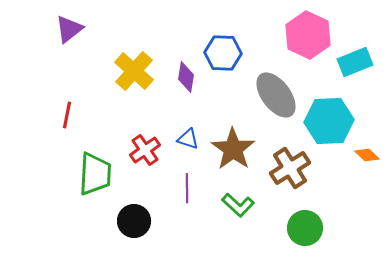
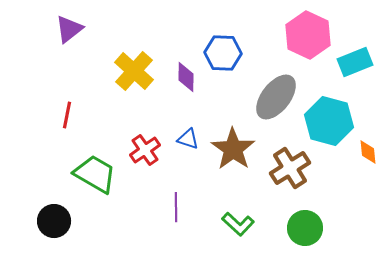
purple diamond: rotated 8 degrees counterclockwise
gray ellipse: moved 2 px down; rotated 75 degrees clockwise
cyan hexagon: rotated 18 degrees clockwise
orange diamond: moved 1 px right, 3 px up; rotated 40 degrees clockwise
green trapezoid: rotated 63 degrees counterclockwise
purple line: moved 11 px left, 19 px down
green L-shape: moved 19 px down
black circle: moved 80 px left
